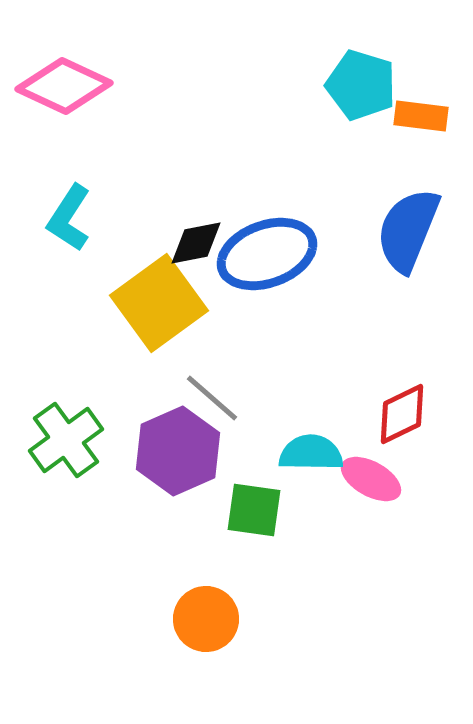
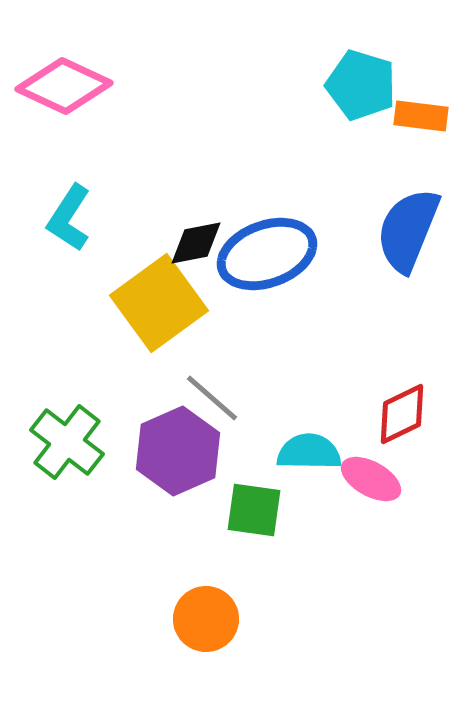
green cross: moved 1 px right, 2 px down; rotated 16 degrees counterclockwise
cyan semicircle: moved 2 px left, 1 px up
